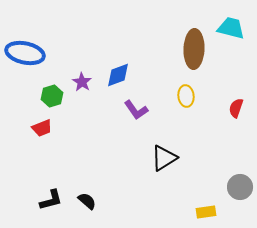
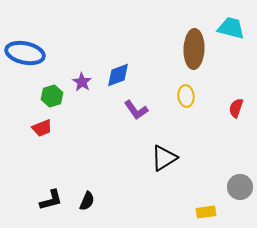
black semicircle: rotated 72 degrees clockwise
